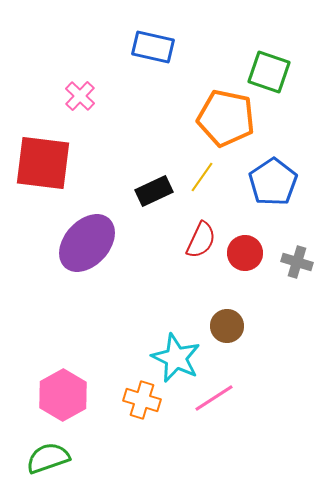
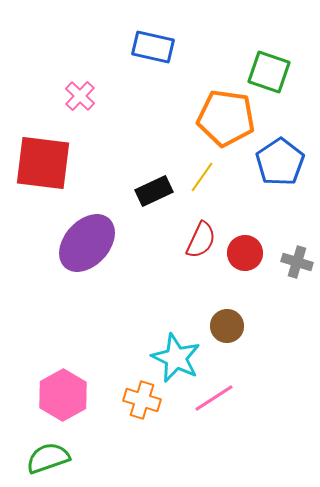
orange pentagon: rotated 4 degrees counterclockwise
blue pentagon: moved 7 px right, 20 px up
